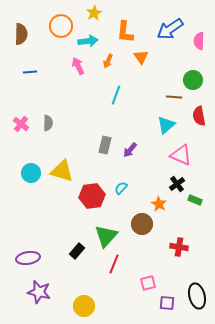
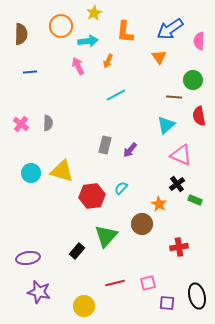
orange triangle: moved 18 px right
cyan line: rotated 42 degrees clockwise
red cross: rotated 18 degrees counterclockwise
red line: moved 1 px right, 19 px down; rotated 54 degrees clockwise
